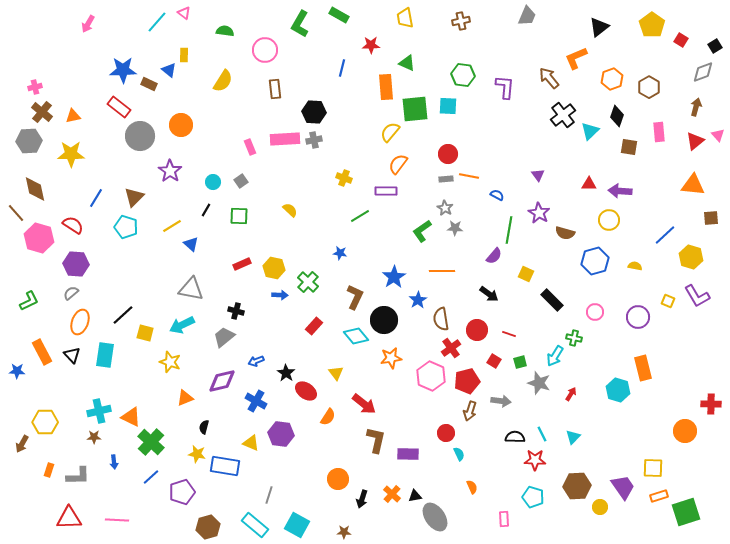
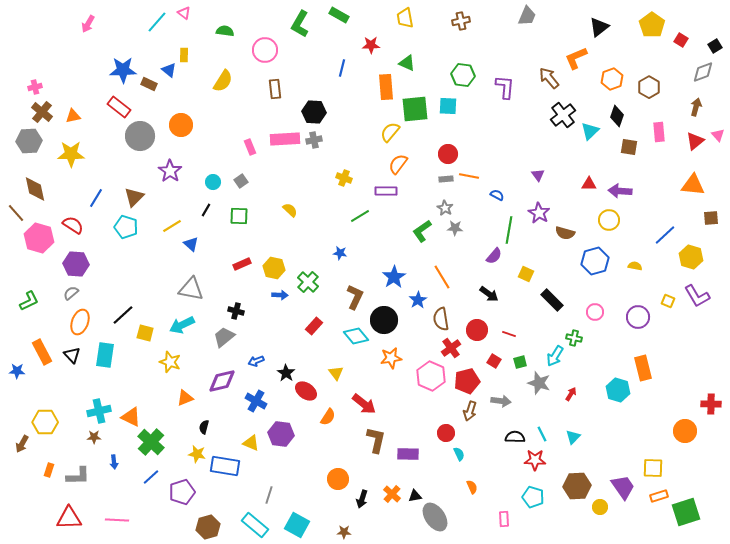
orange line at (442, 271): moved 6 px down; rotated 60 degrees clockwise
